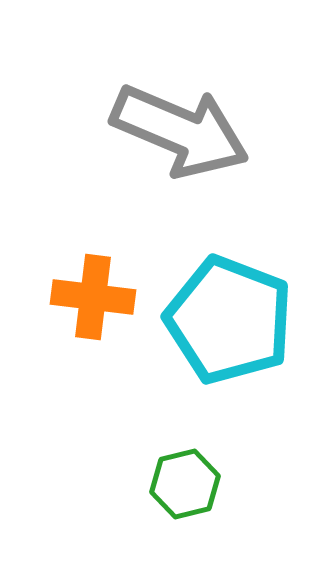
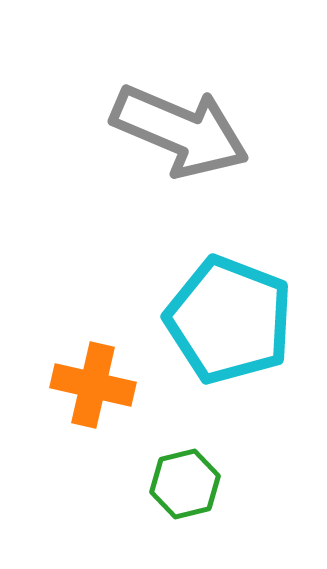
orange cross: moved 88 px down; rotated 6 degrees clockwise
